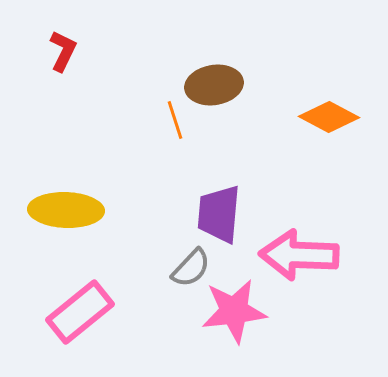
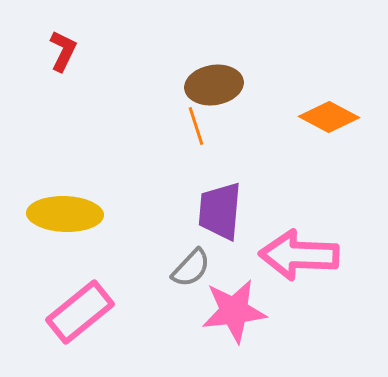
orange line: moved 21 px right, 6 px down
yellow ellipse: moved 1 px left, 4 px down
purple trapezoid: moved 1 px right, 3 px up
